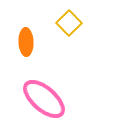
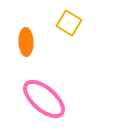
yellow square: rotated 15 degrees counterclockwise
